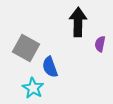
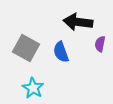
black arrow: rotated 84 degrees counterclockwise
blue semicircle: moved 11 px right, 15 px up
